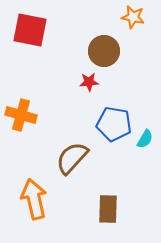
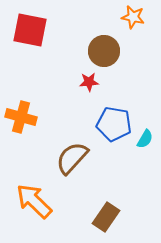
orange cross: moved 2 px down
orange arrow: moved 2 px down; rotated 33 degrees counterclockwise
brown rectangle: moved 2 px left, 8 px down; rotated 32 degrees clockwise
